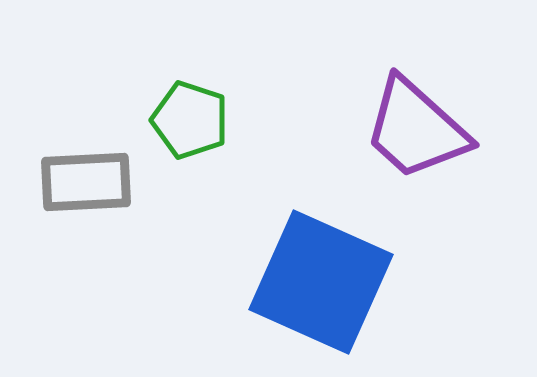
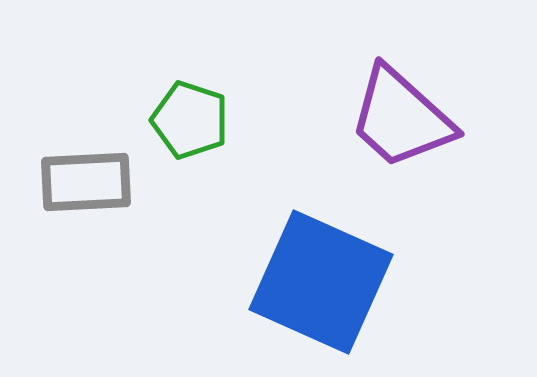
purple trapezoid: moved 15 px left, 11 px up
